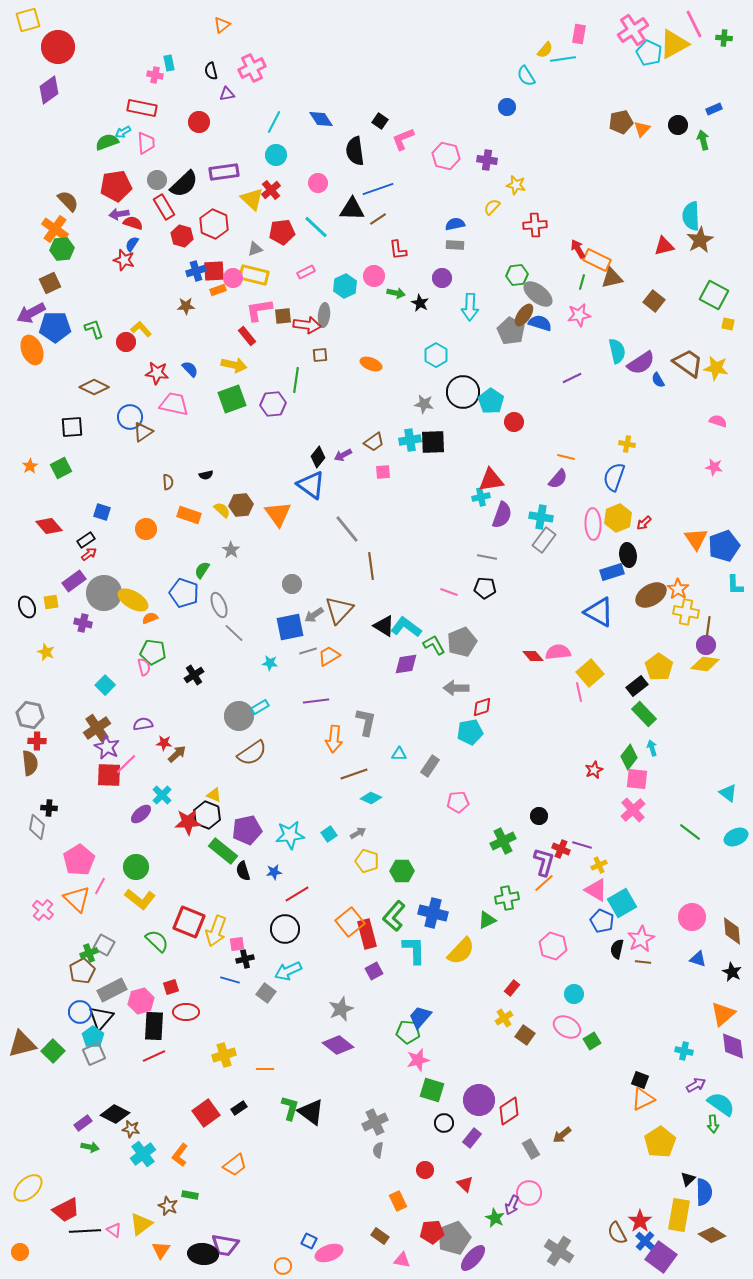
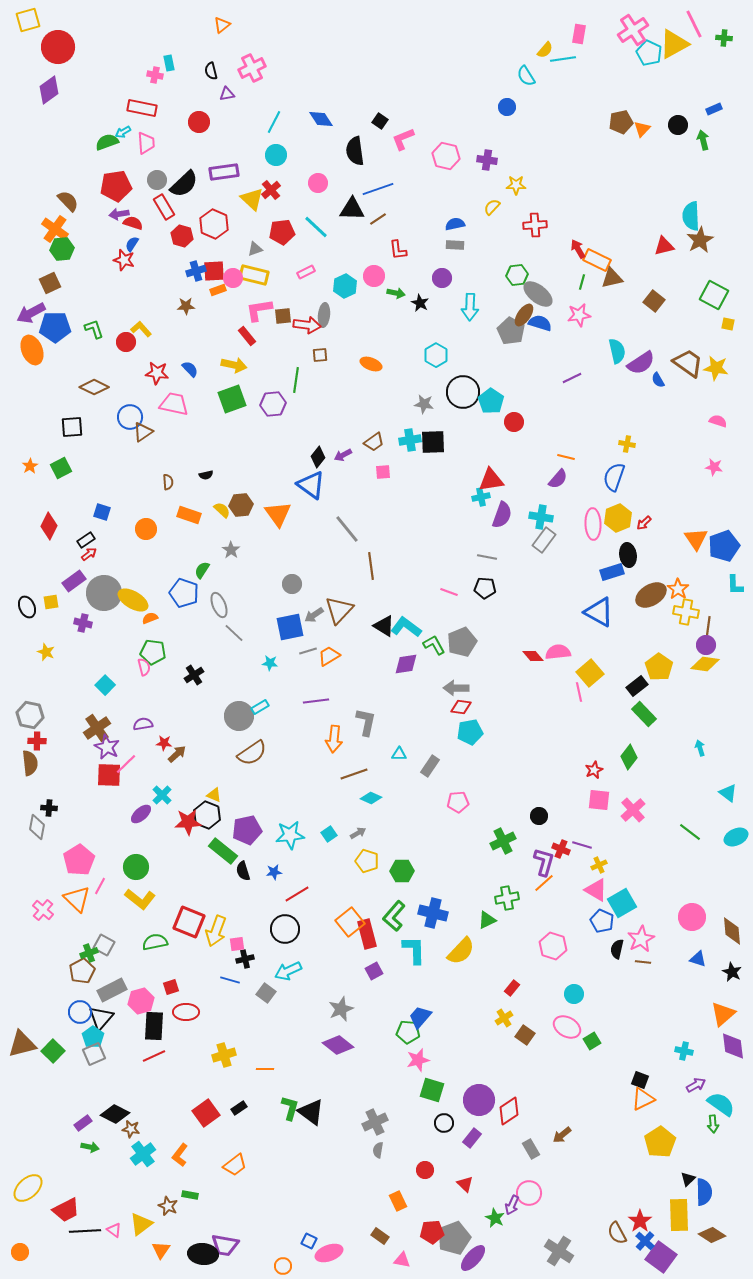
yellow star at (516, 185): rotated 12 degrees counterclockwise
red diamond at (49, 526): rotated 68 degrees clockwise
red diamond at (482, 707): moved 21 px left; rotated 25 degrees clockwise
cyan arrow at (652, 748): moved 48 px right
pink square at (637, 779): moved 38 px left, 21 px down
green semicircle at (157, 941): moved 2 px left, 1 px down; rotated 55 degrees counterclockwise
yellow rectangle at (679, 1215): rotated 12 degrees counterclockwise
